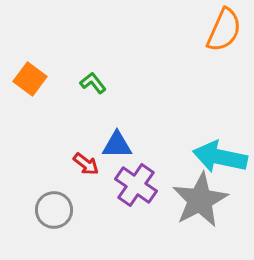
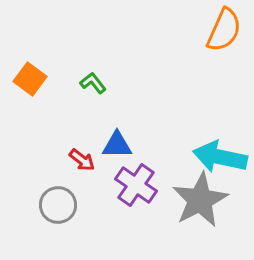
red arrow: moved 4 px left, 4 px up
gray circle: moved 4 px right, 5 px up
